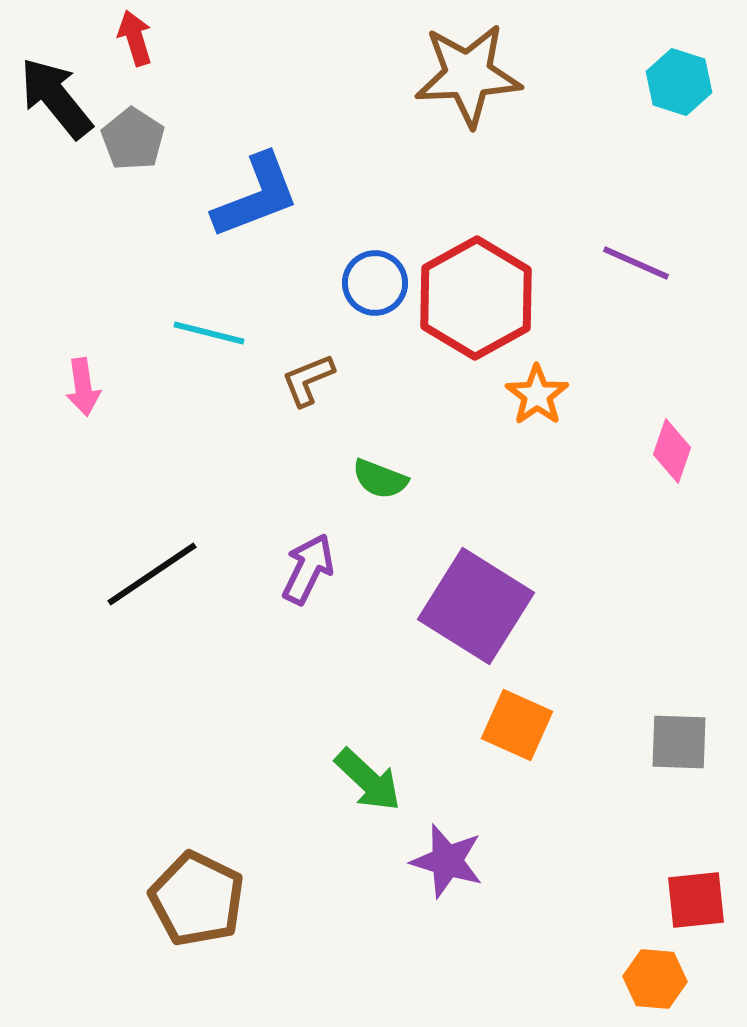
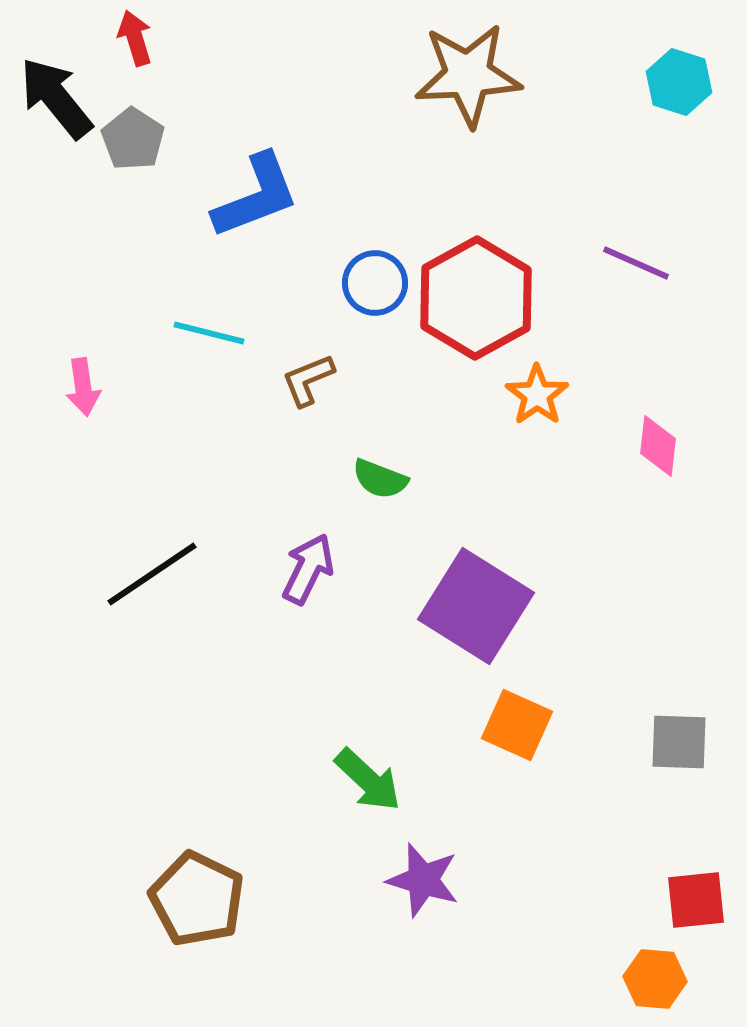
pink diamond: moved 14 px left, 5 px up; rotated 12 degrees counterclockwise
purple star: moved 24 px left, 19 px down
